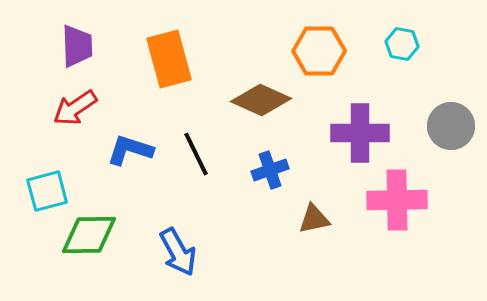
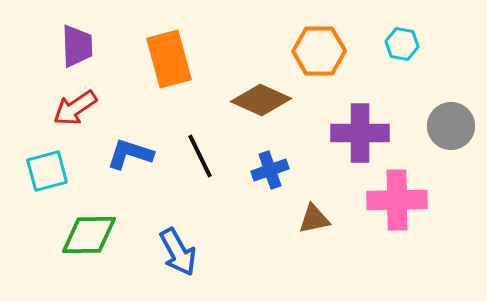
blue L-shape: moved 4 px down
black line: moved 4 px right, 2 px down
cyan square: moved 20 px up
